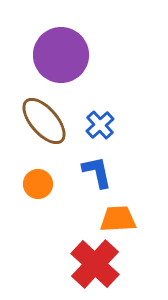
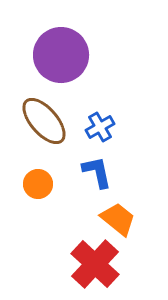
blue cross: moved 2 px down; rotated 12 degrees clockwise
orange trapezoid: rotated 42 degrees clockwise
